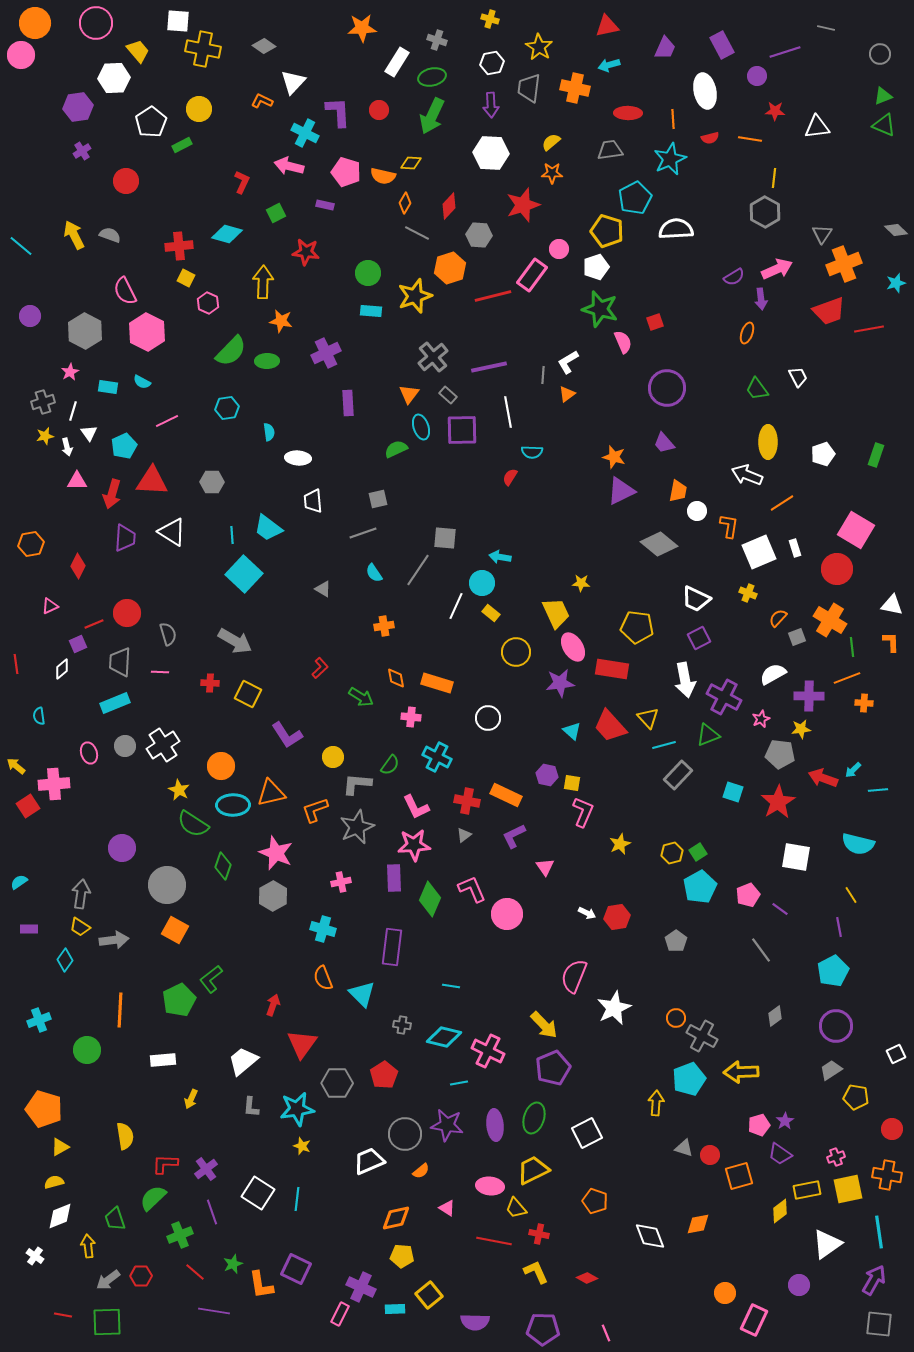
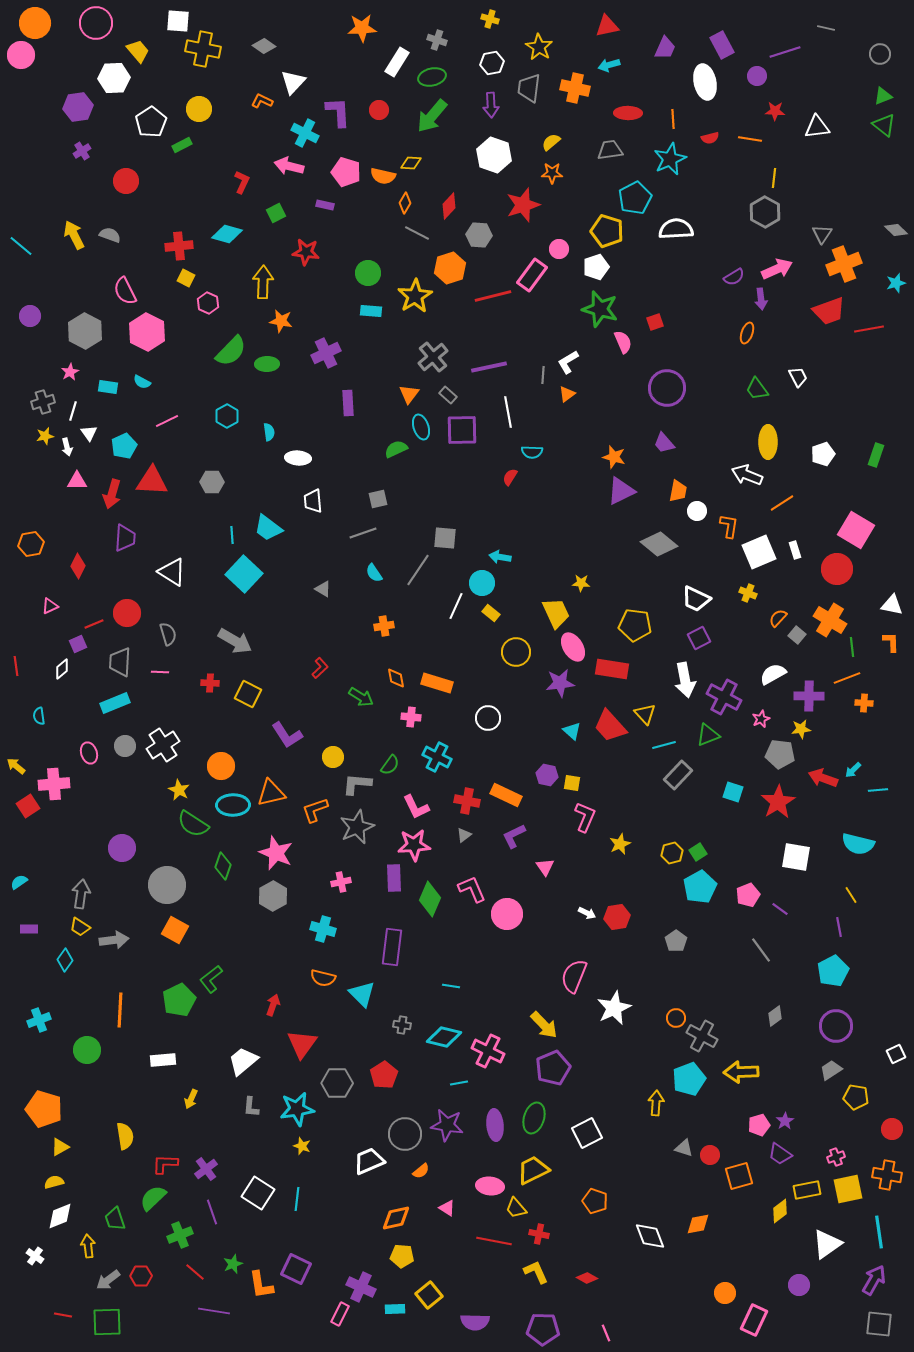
white ellipse at (705, 91): moved 9 px up
green arrow at (432, 116): rotated 15 degrees clockwise
green triangle at (884, 125): rotated 15 degrees clockwise
white hexagon at (491, 153): moved 3 px right, 2 px down; rotated 16 degrees clockwise
yellow star at (415, 296): rotated 12 degrees counterclockwise
green ellipse at (267, 361): moved 3 px down
cyan hexagon at (227, 408): moved 8 px down; rotated 20 degrees counterclockwise
white triangle at (172, 532): moved 40 px down
white rectangle at (795, 548): moved 2 px down
yellow pentagon at (637, 627): moved 2 px left, 2 px up
gray square at (797, 637): moved 2 px up; rotated 30 degrees counterclockwise
red line at (16, 664): moved 2 px down
yellow triangle at (648, 718): moved 3 px left, 4 px up
pink L-shape at (583, 812): moved 2 px right, 5 px down
orange semicircle at (323, 978): rotated 55 degrees counterclockwise
